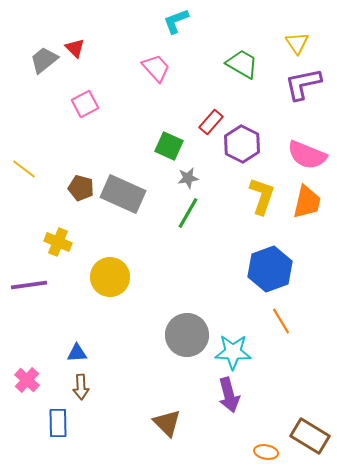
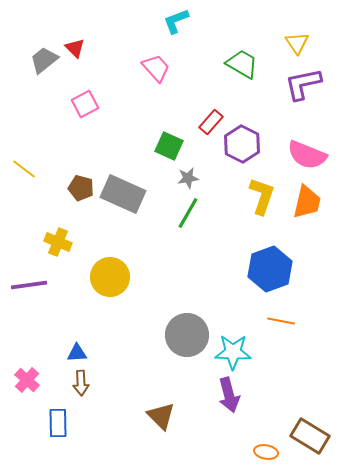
orange line: rotated 48 degrees counterclockwise
brown arrow: moved 4 px up
brown triangle: moved 6 px left, 7 px up
